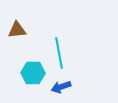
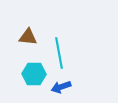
brown triangle: moved 11 px right, 7 px down; rotated 12 degrees clockwise
cyan hexagon: moved 1 px right, 1 px down
